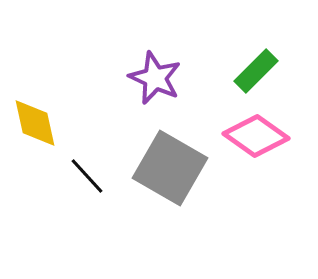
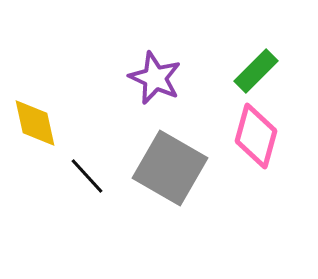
pink diamond: rotated 70 degrees clockwise
